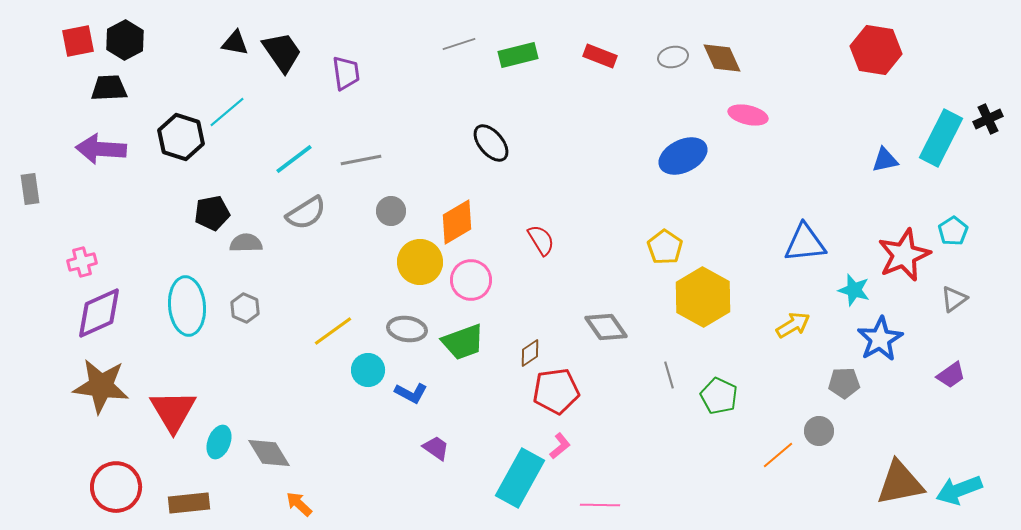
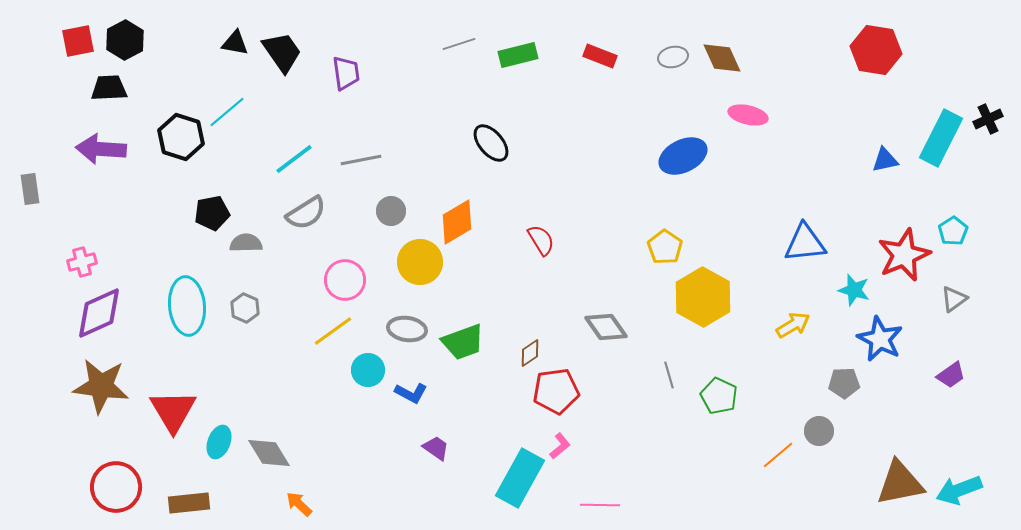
pink circle at (471, 280): moved 126 px left
blue star at (880, 339): rotated 15 degrees counterclockwise
